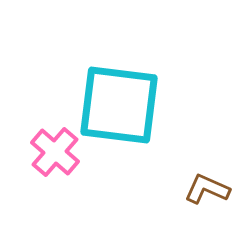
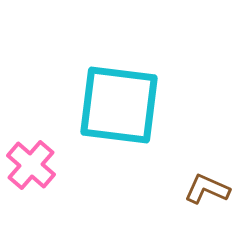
pink cross: moved 24 px left, 13 px down
